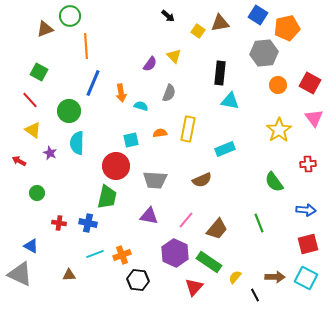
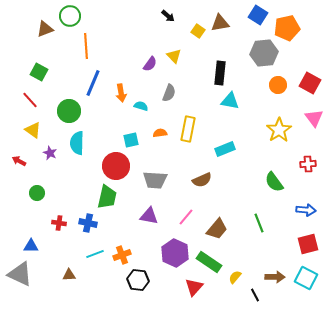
pink line at (186, 220): moved 3 px up
blue triangle at (31, 246): rotated 28 degrees counterclockwise
